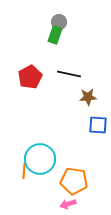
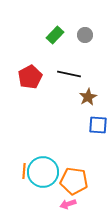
gray circle: moved 26 px right, 13 px down
green rectangle: rotated 24 degrees clockwise
brown star: rotated 24 degrees counterclockwise
cyan circle: moved 3 px right, 13 px down
